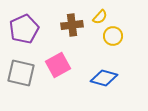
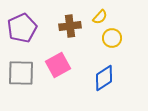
brown cross: moved 2 px left, 1 px down
purple pentagon: moved 2 px left, 1 px up
yellow circle: moved 1 px left, 2 px down
gray square: rotated 12 degrees counterclockwise
blue diamond: rotated 48 degrees counterclockwise
